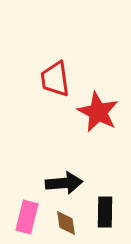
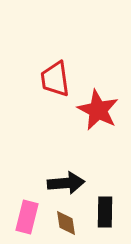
red star: moved 2 px up
black arrow: moved 2 px right
